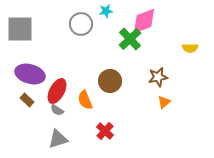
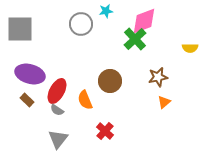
green cross: moved 5 px right
gray triangle: rotated 35 degrees counterclockwise
